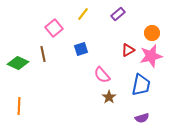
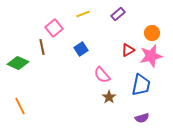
yellow line: rotated 32 degrees clockwise
blue square: rotated 16 degrees counterclockwise
brown line: moved 1 px left, 7 px up
orange line: moved 1 px right; rotated 30 degrees counterclockwise
